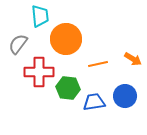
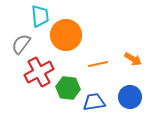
orange circle: moved 4 px up
gray semicircle: moved 3 px right
red cross: rotated 28 degrees counterclockwise
blue circle: moved 5 px right, 1 px down
